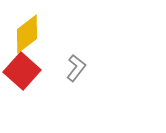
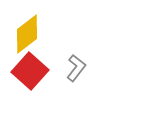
red square: moved 8 px right
